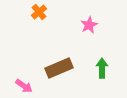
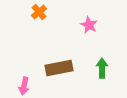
pink star: rotated 18 degrees counterclockwise
brown rectangle: rotated 12 degrees clockwise
pink arrow: rotated 66 degrees clockwise
